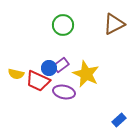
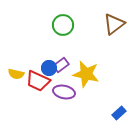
brown triangle: rotated 10 degrees counterclockwise
yellow star: rotated 12 degrees counterclockwise
blue rectangle: moved 7 px up
